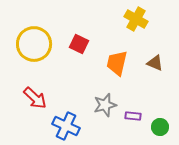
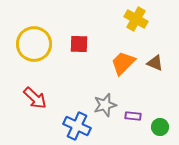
red square: rotated 24 degrees counterclockwise
orange trapezoid: moved 6 px right; rotated 32 degrees clockwise
blue cross: moved 11 px right
